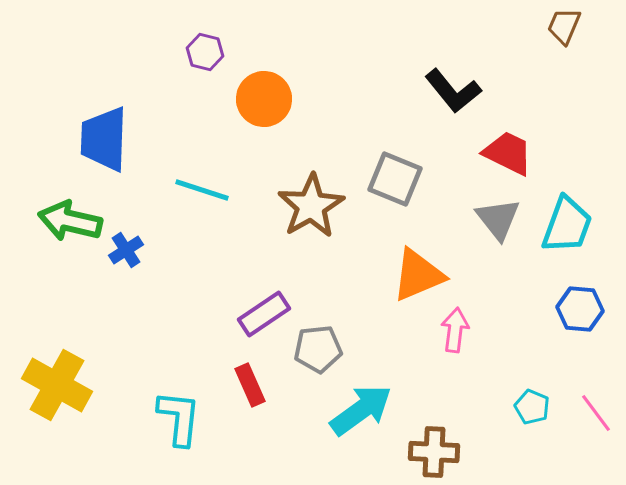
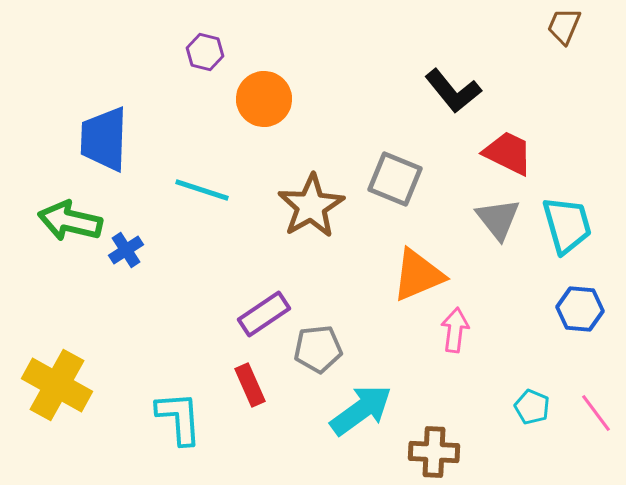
cyan trapezoid: rotated 36 degrees counterclockwise
cyan L-shape: rotated 10 degrees counterclockwise
